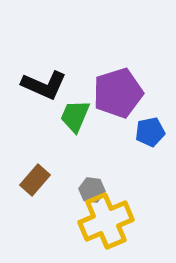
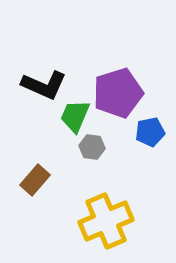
gray hexagon: moved 43 px up
